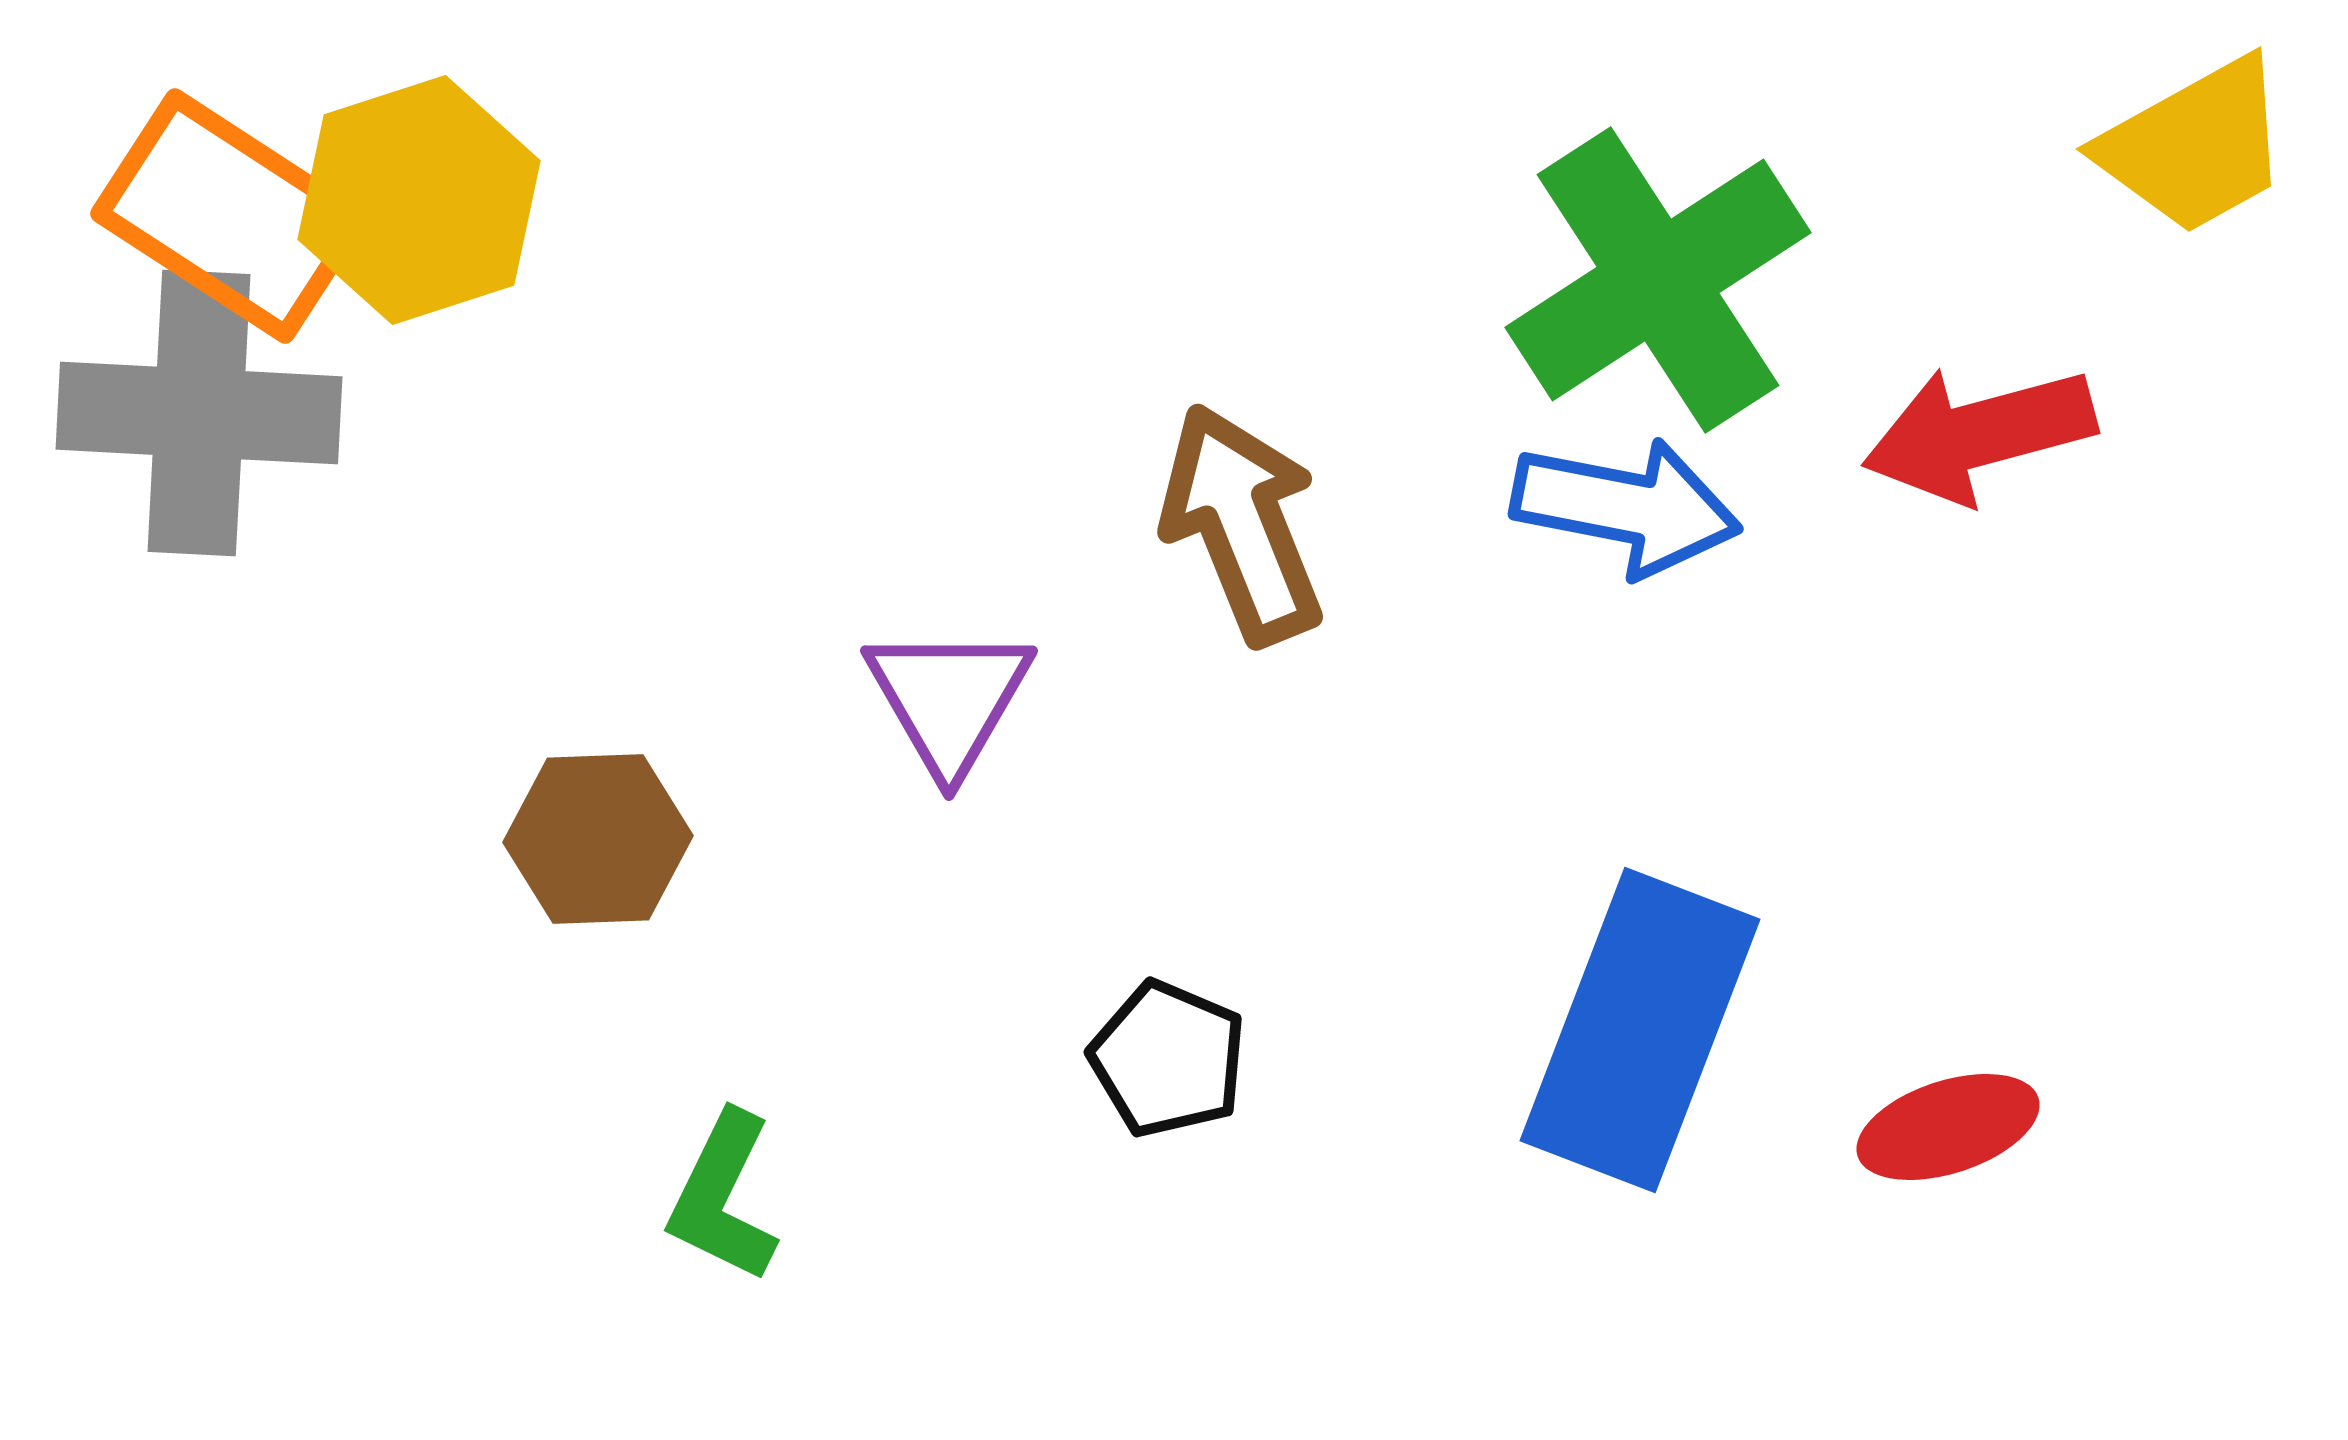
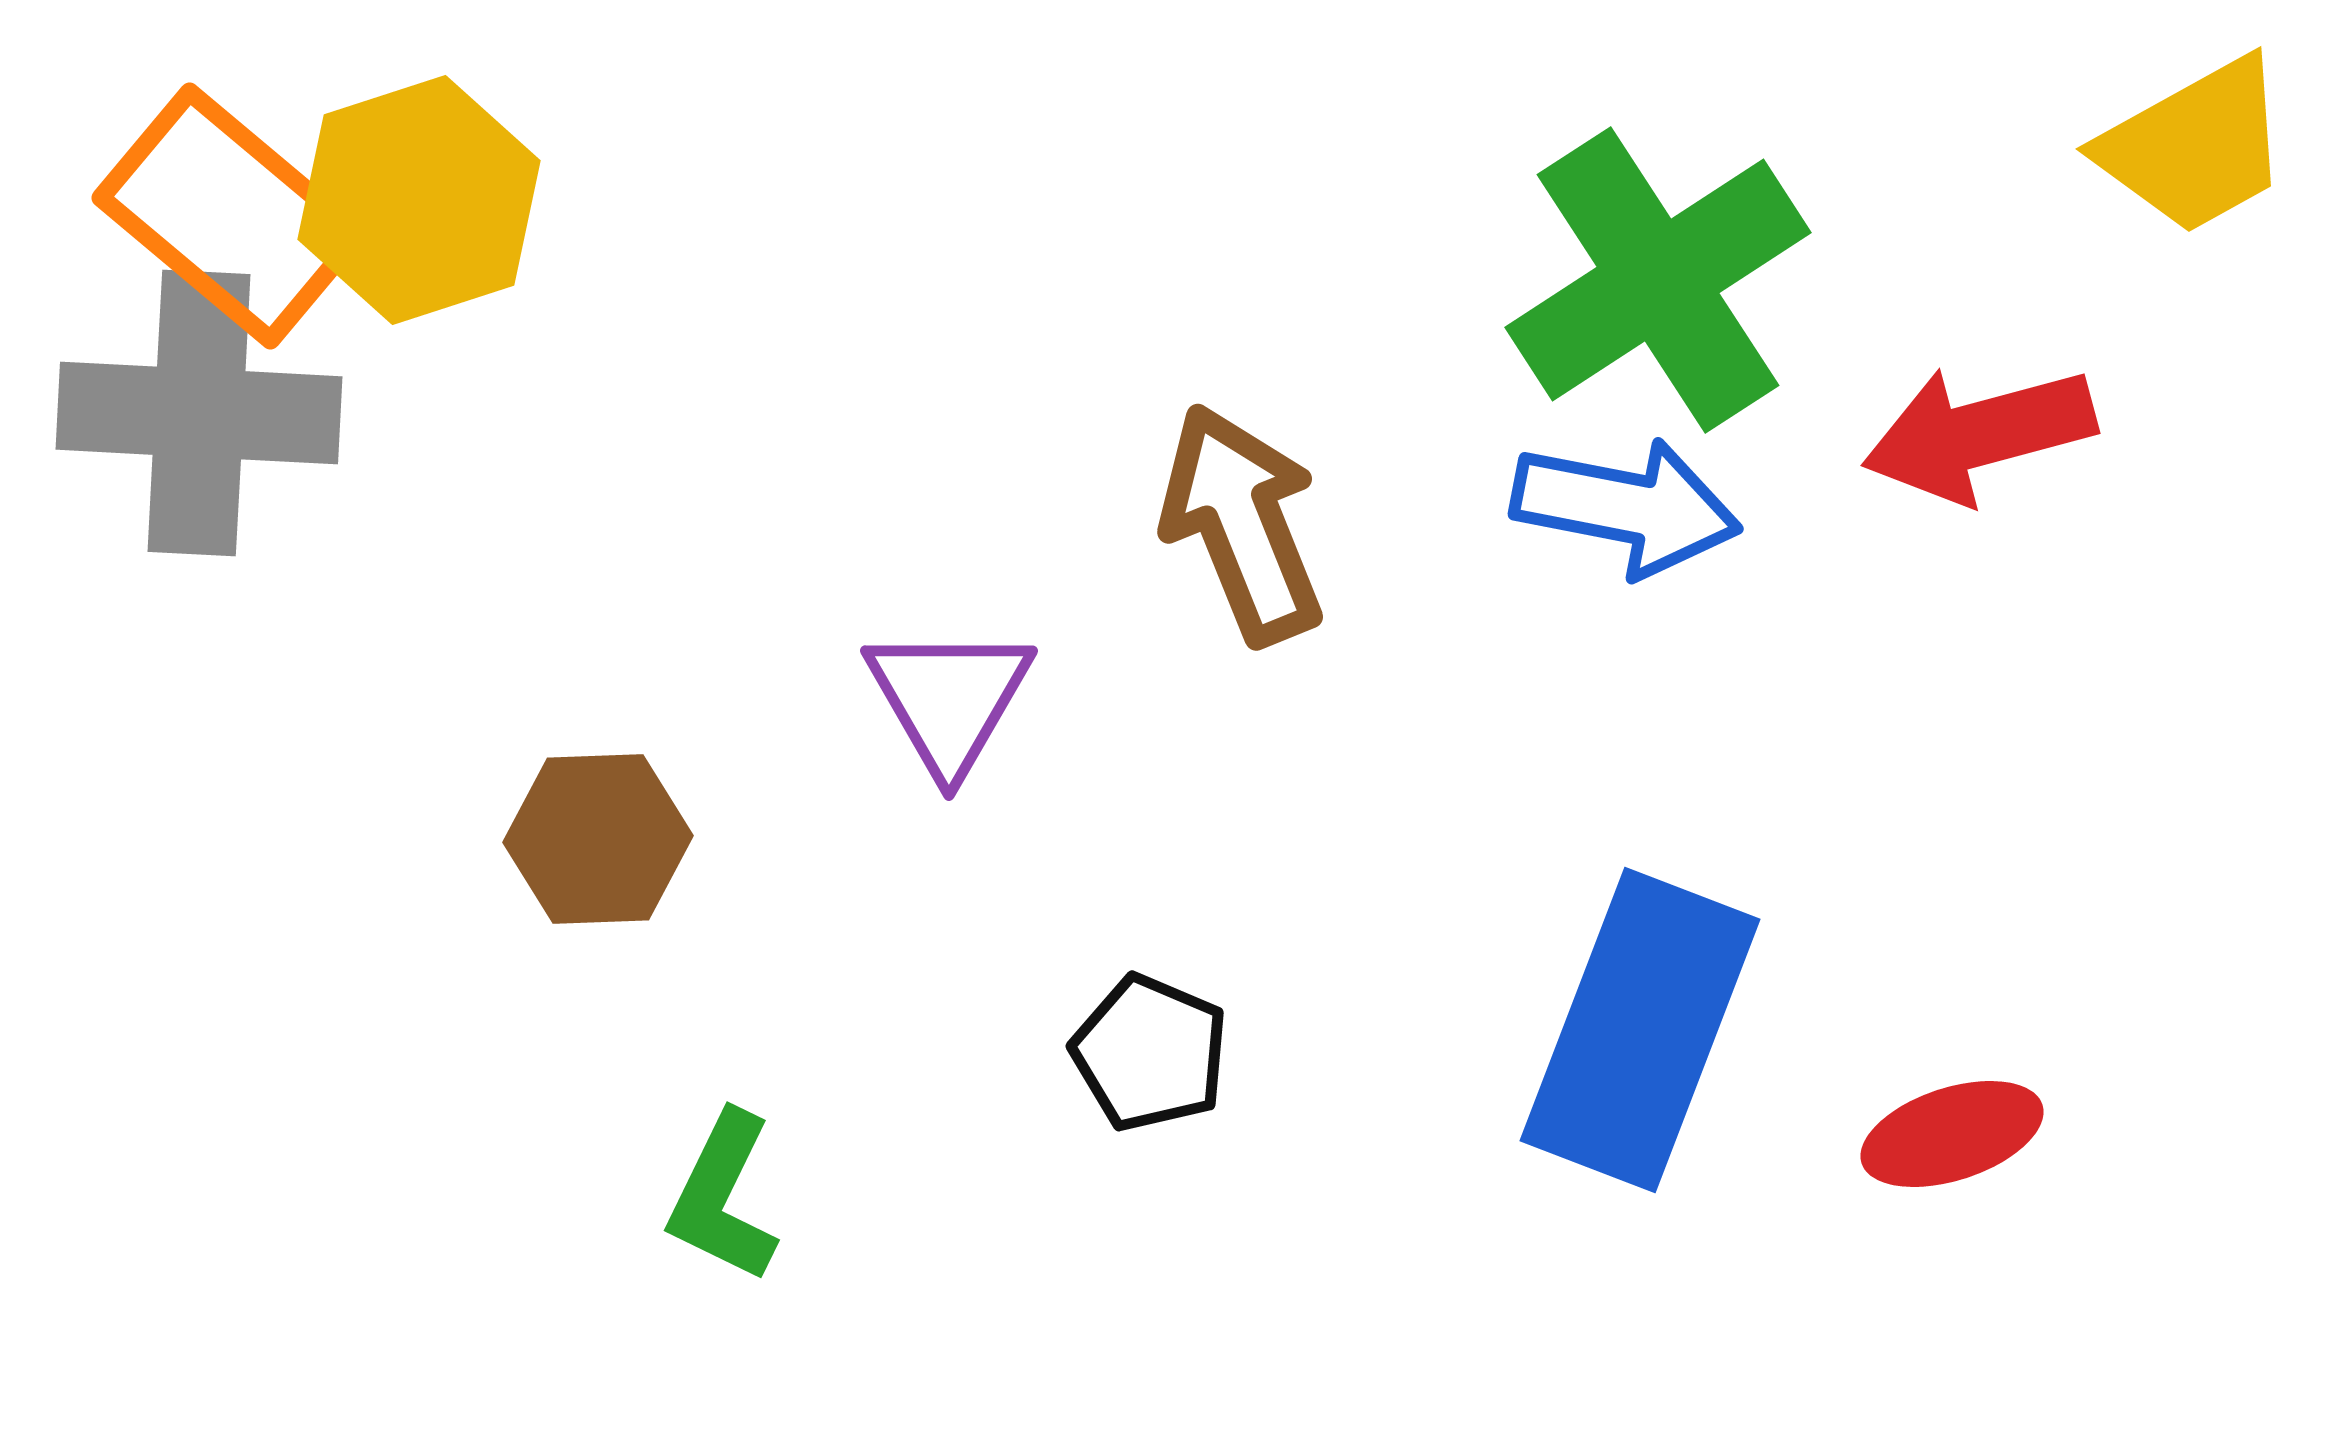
orange rectangle: rotated 7 degrees clockwise
black pentagon: moved 18 px left, 6 px up
red ellipse: moved 4 px right, 7 px down
